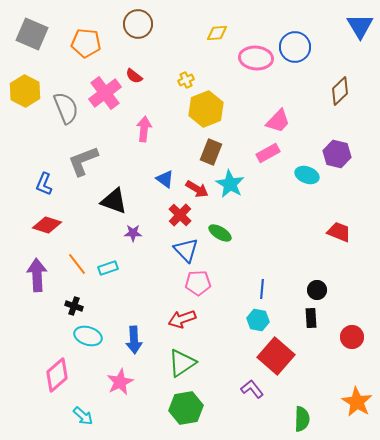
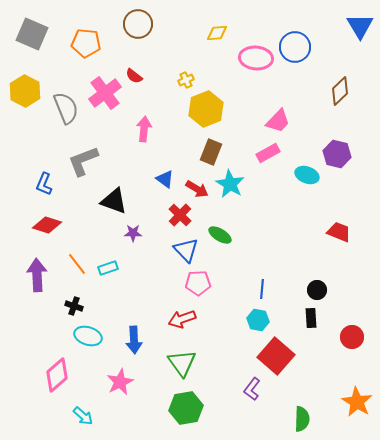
green ellipse at (220, 233): moved 2 px down
green triangle at (182, 363): rotated 32 degrees counterclockwise
purple L-shape at (252, 389): rotated 105 degrees counterclockwise
